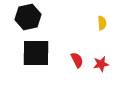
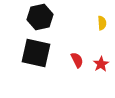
black hexagon: moved 12 px right
black square: rotated 12 degrees clockwise
red star: rotated 21 degrees counterclockwise
